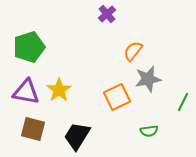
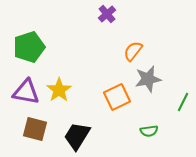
brown square: moved 2 px right
